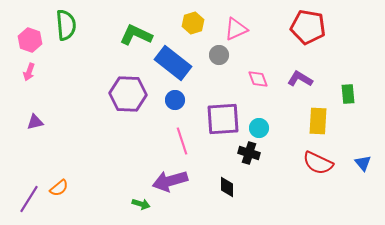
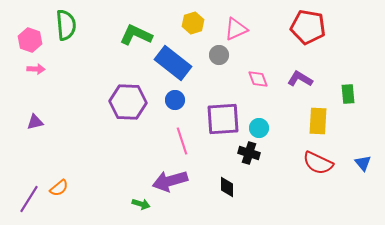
pink arrow: moved 7 px right, 3 px up; rotated 108 degrees counterclockwise
purple hexagon: moved 8 px down
